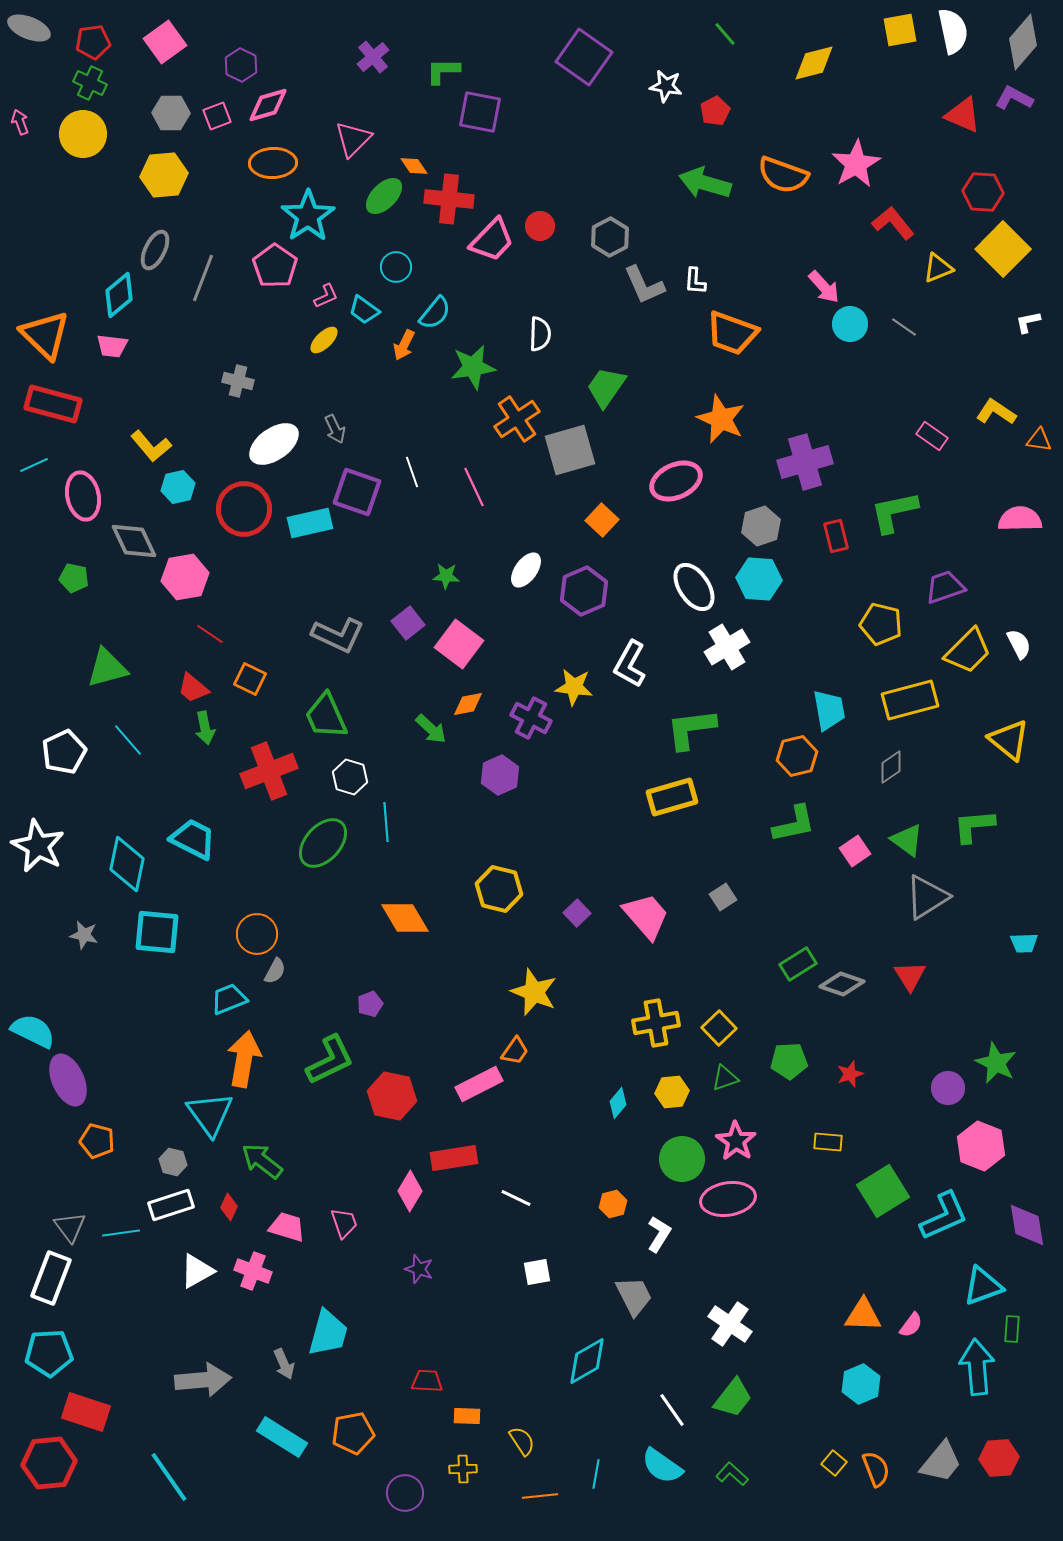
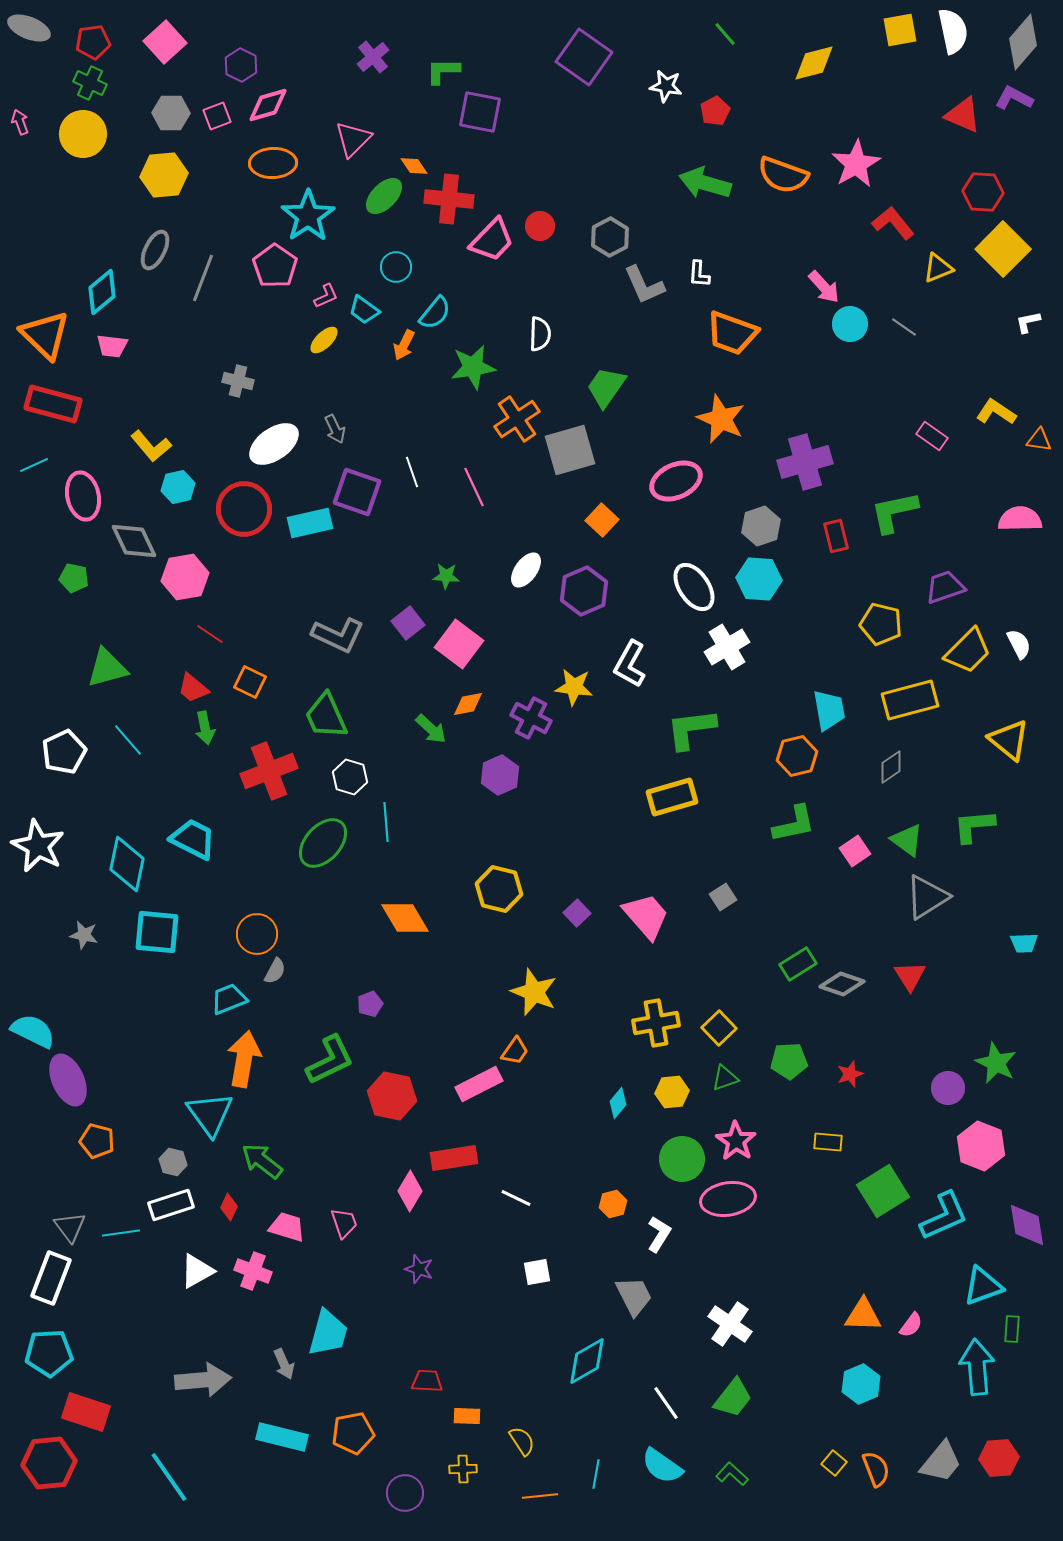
pink square at (165, 42): rotated 6 degrees counterclockwise
white L-shape at (695, 281): moved 4 px right, 7 px up
cyan diamond at (119, 295): moved 17 px left, 3 px up
orange square at (250, 679): moved 3 px down
white line at (672, 1410): moved 6 px left, 7 px up
cyan rectangle at (282, 1437): rotated 18 degrees counterclockwise
